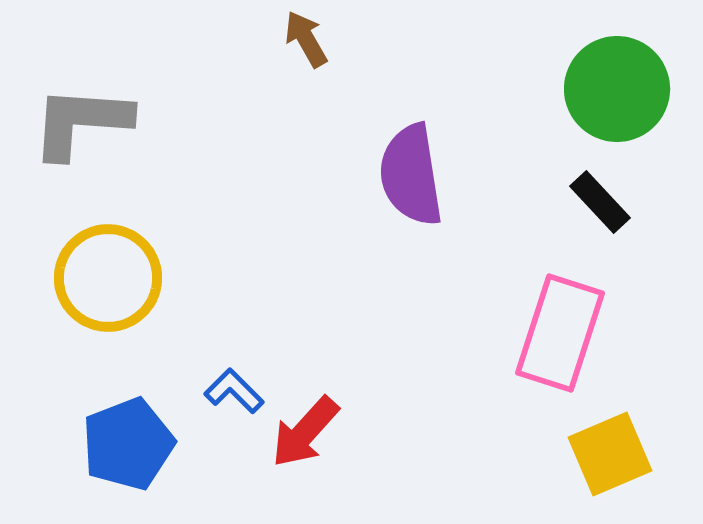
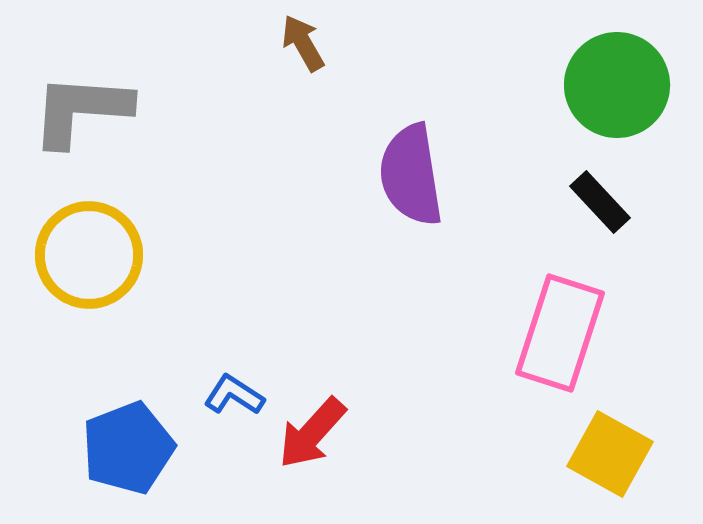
brown arrow: moved 3 px left, 4 px down
green circle: moved 4 px up
gray L-shape: moved 12 px up
yellow circle: moved 19 px left, 23 px up
blue L-shape: moved 4 px down; rotated 12 degrees counterclockwise
red arrow: moved 7 px right, 1 px down
blue pentagon: moved 4 px down
yellow square: rotated 38 degrees counterclockwise
